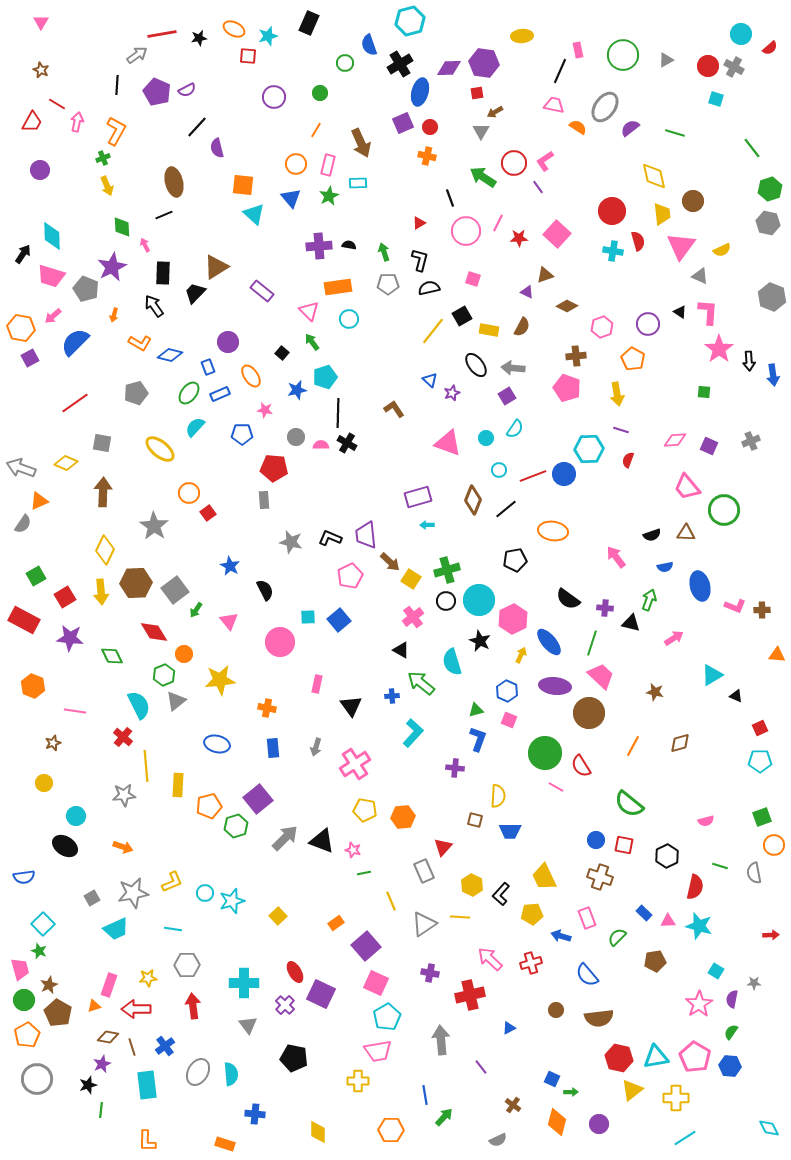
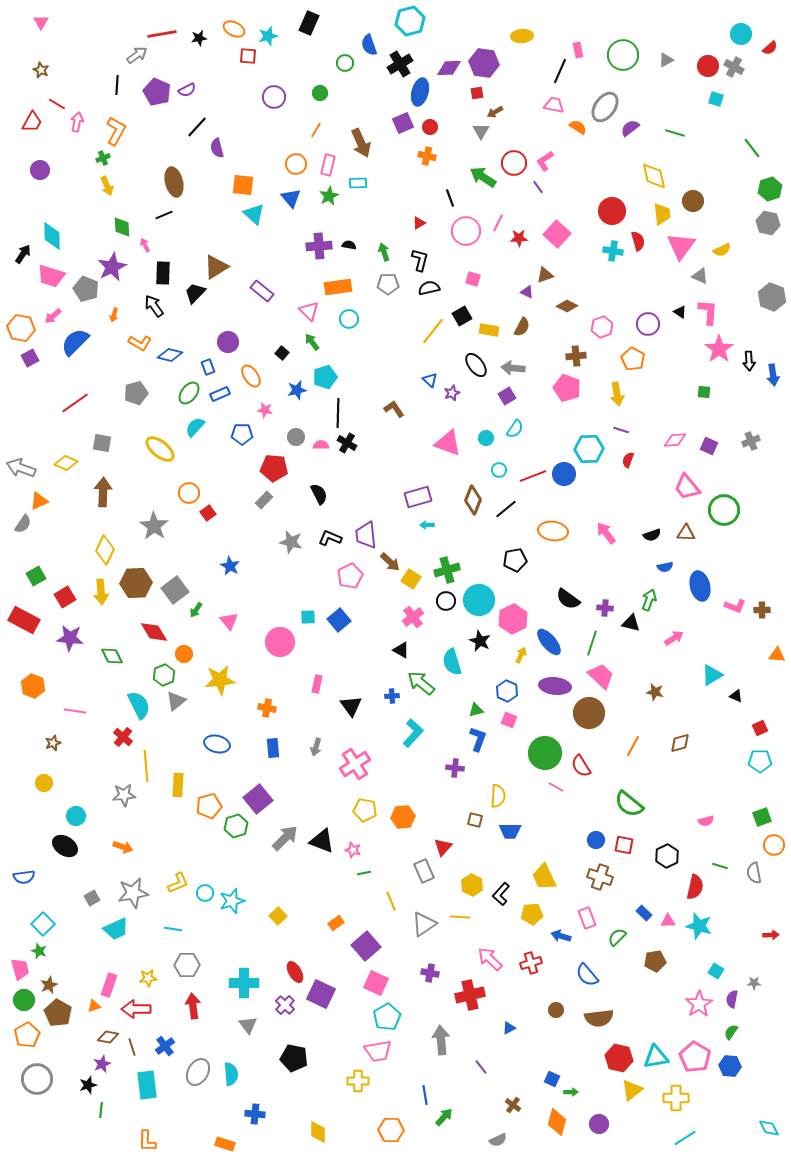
gray rectangle at (264, 500): rotated 48 degrees clockwise
pink arrow at (616, 557): moved 10 px left, 24 px up
black semicircle at (265, 590): moved 54 px right, 96 px up
yellow L-shape at (172, 882): moved 6 px right, 1 px down
